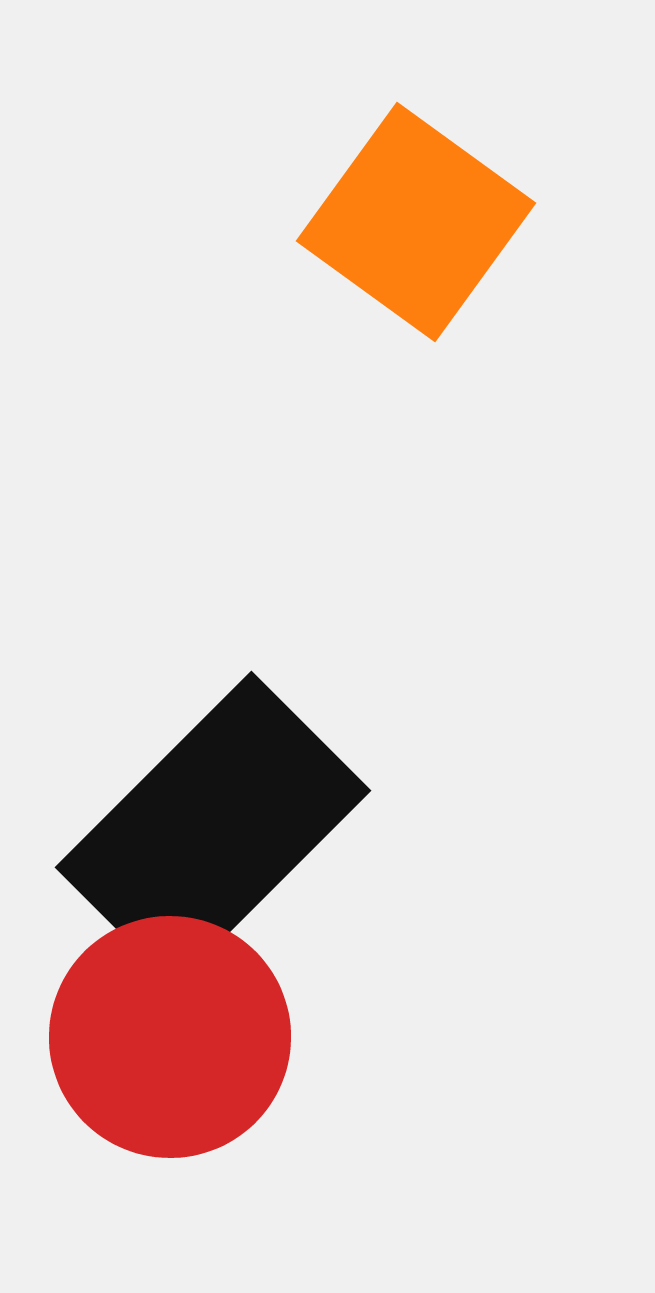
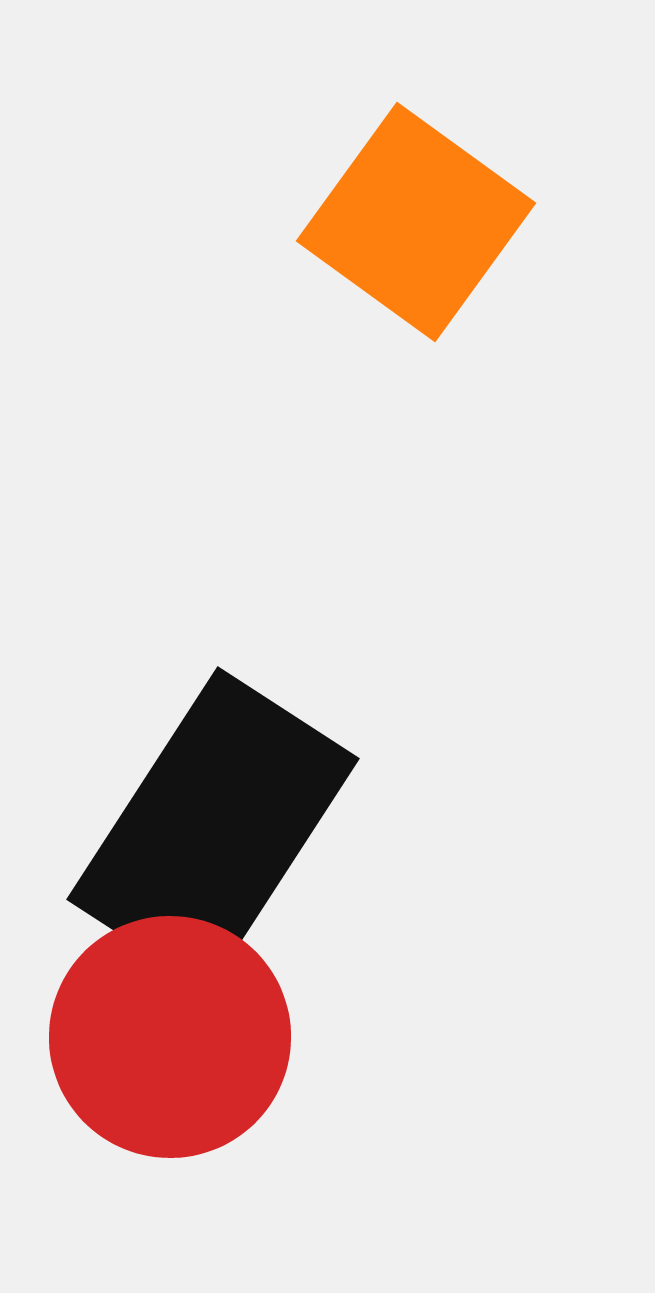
black rectangle: rotated 12 degrees counterclockwise
